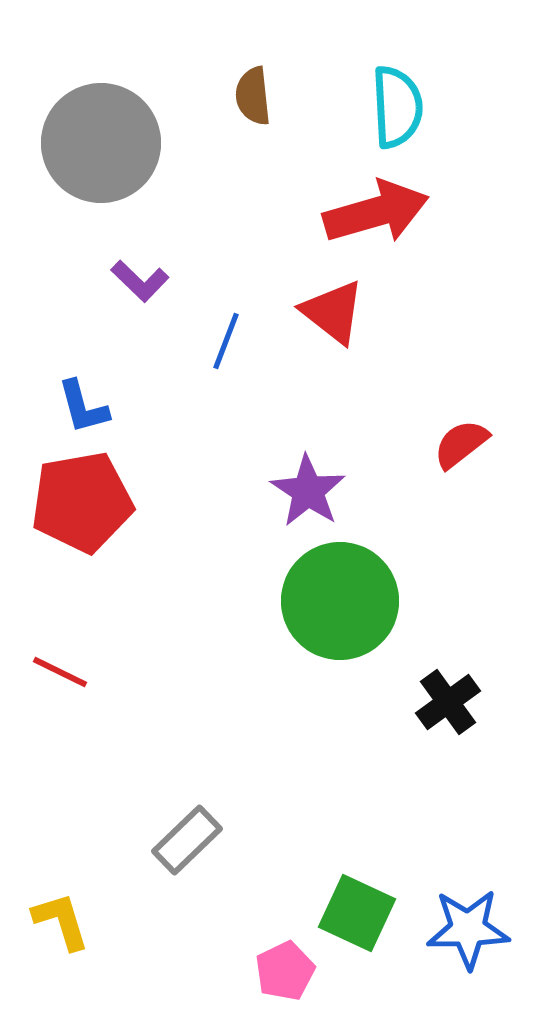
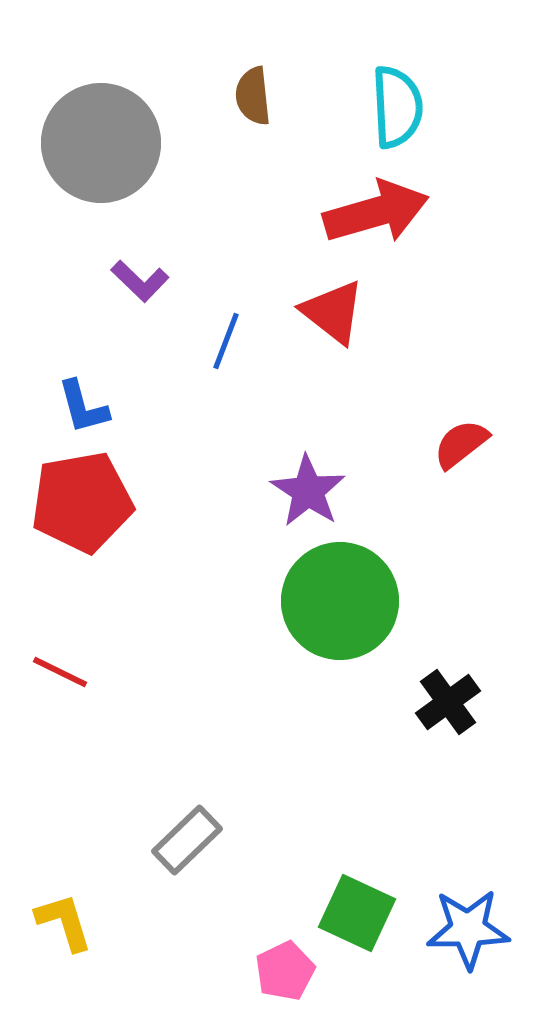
yellow L-shape: moved 3 px right, 1 px down
